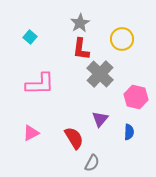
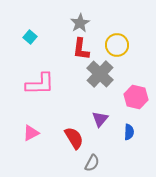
yellow circle: moved 5 px left, 6 px down
